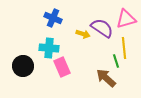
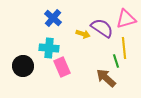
blue cross: rotated 18 degrees clockwise
